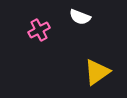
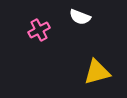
yellow triangle: rotated 20 degrees clockwise
